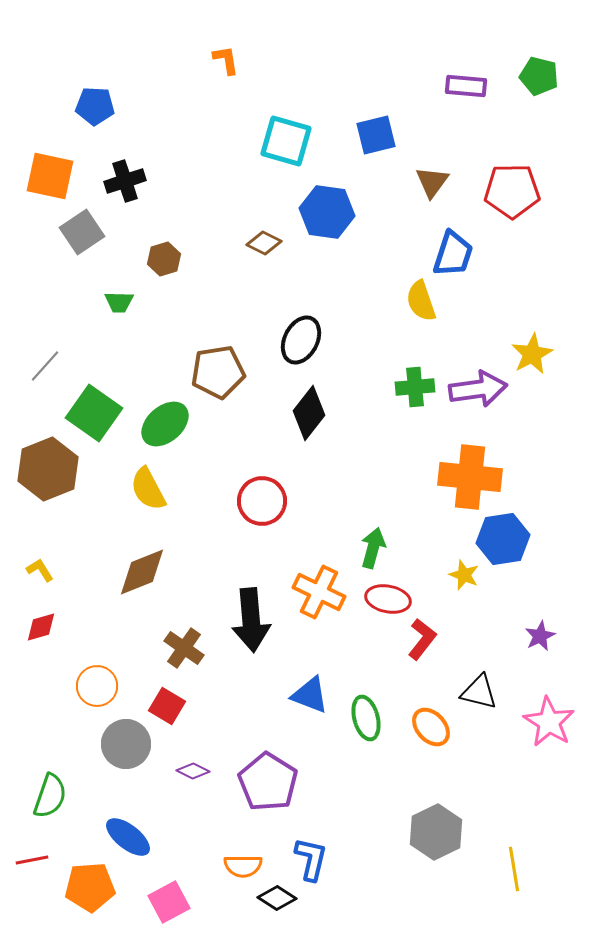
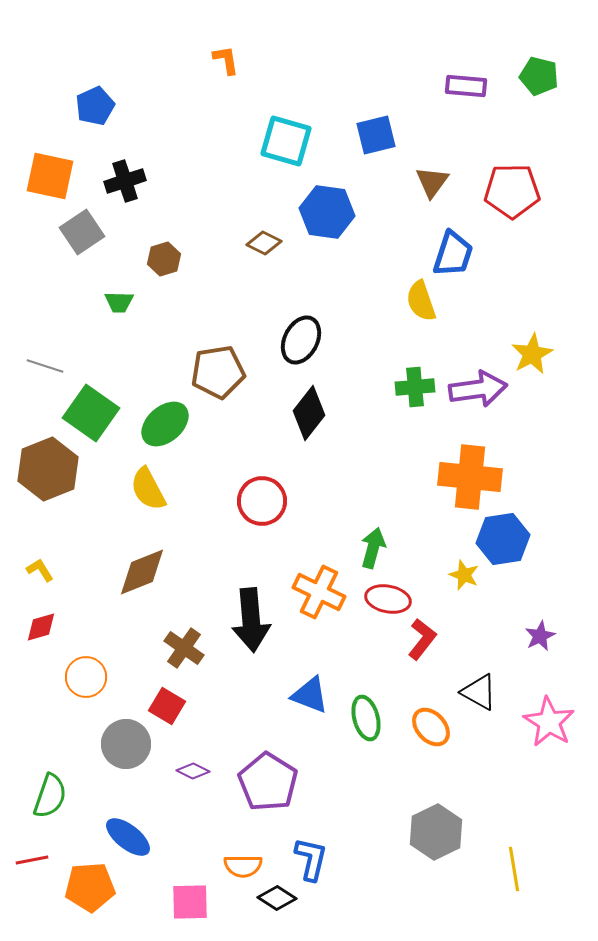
blue pentagon at (95, 106): rotated 27 degrees counterclockwise
gray line at (45, 366): rotated 66 degrees clockwise
green square at (94, 413): moved 3 px left
orange circle at (97, 686): moved 11 px left, 9 px up
black triangle at (479, 692): rotated 15 degrees clockwise
pink square at (169, 902): moved 21 px right; rotated 27 degrees clockwise
